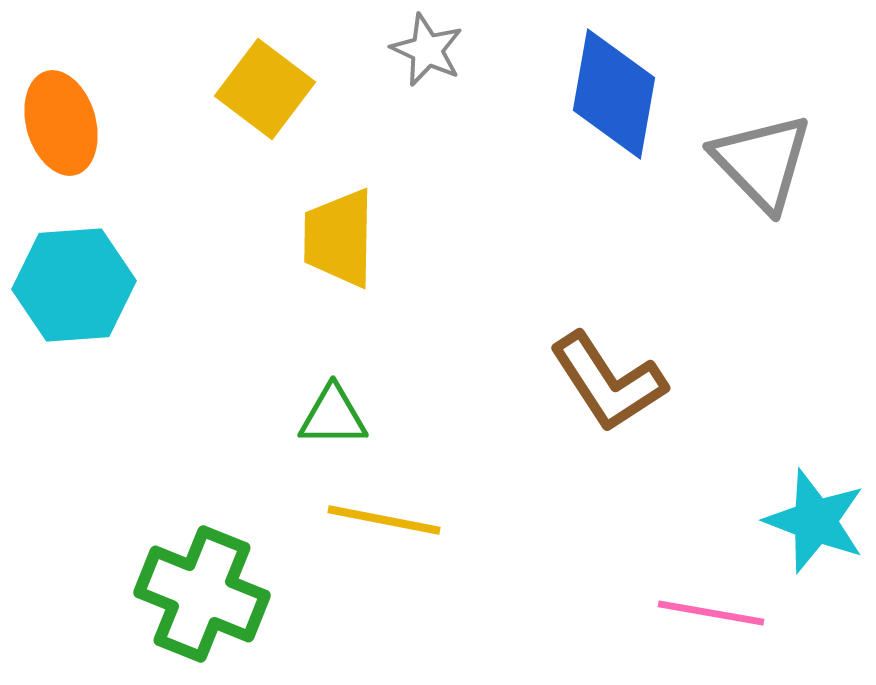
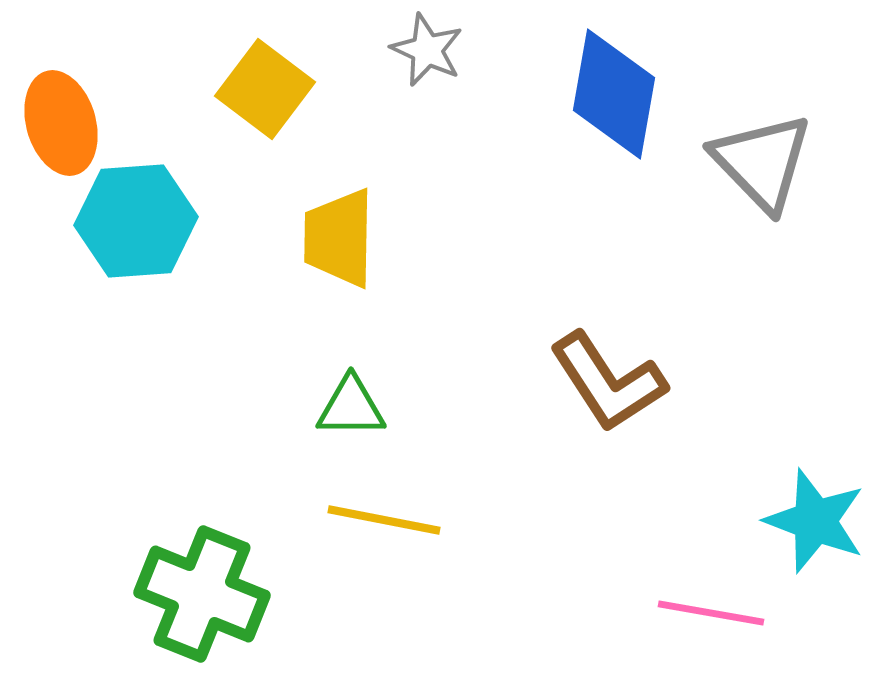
cyan hexagon: moved 62 px right, 64 px up
green triangle: moved 18 px right, 9 px up
